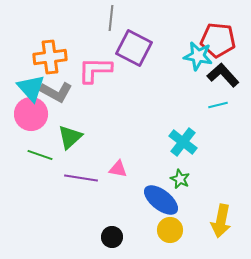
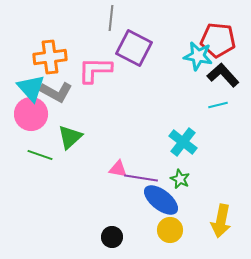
purple line: moved 60 px right
